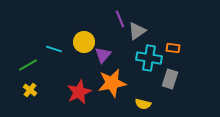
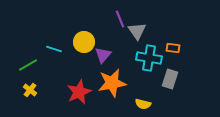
gray triangle: rotated 30 degrees counterclockwise
